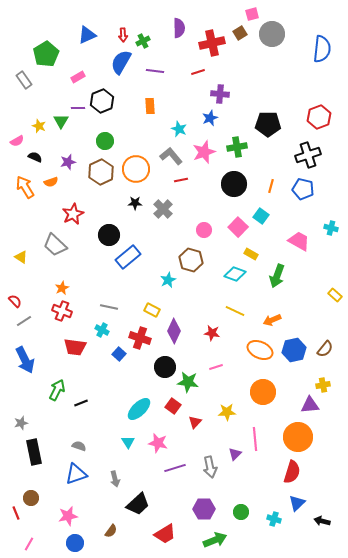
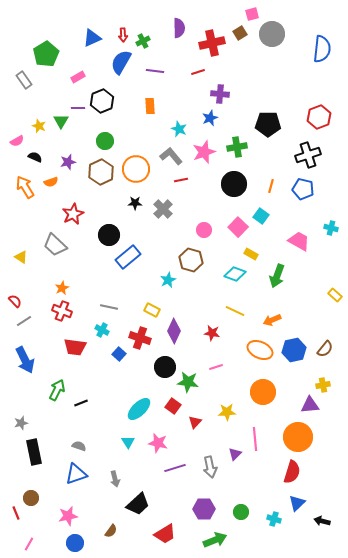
blue triangle at (87, 35): moved 5 px right, 3 px down
